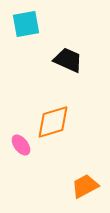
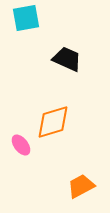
cyan square: moved 6 px up
black trapezoid: moved 1 px left, 1 px up
orange trapezoid: moved 4 px left
